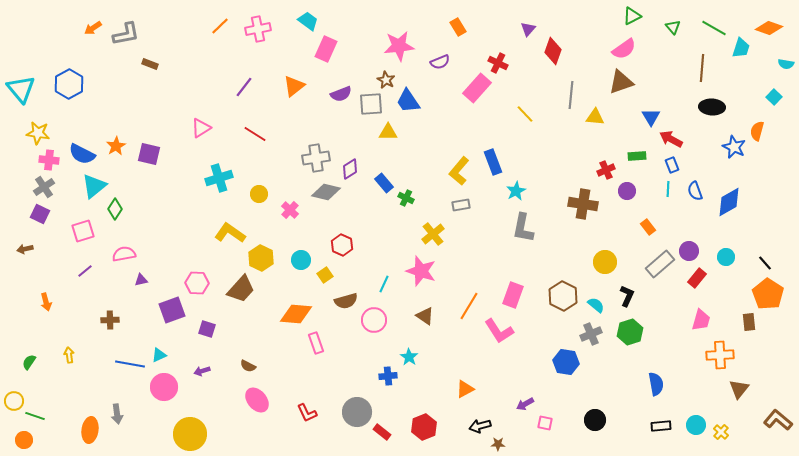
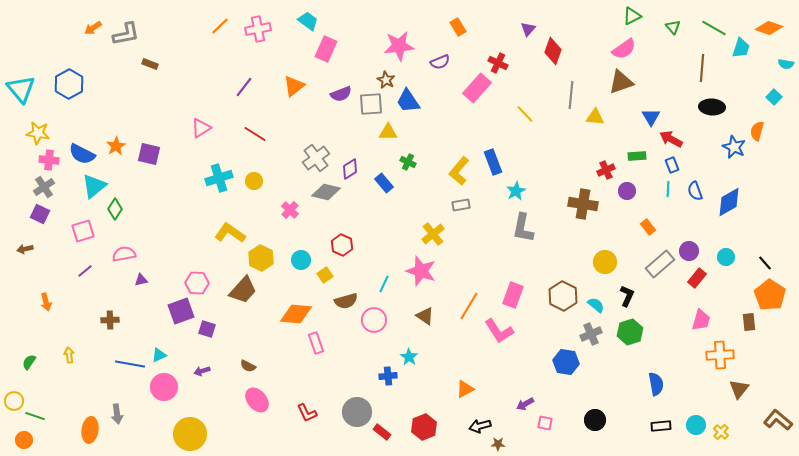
gray cross at (316, 158): rotated 28 degrees counterclockwise
yellow circle at (259, 194): moved 5 px left, 13 px up
green cross at (406, 198): moved 2 px right, 36 px up
brown trapezoid at (241, 289): moved 2 px right, 1 px down
orange pentagon at (768, 294): moved 2 px right, 1 px down
purple square at (172, 310): moved 9 px right, 1 px down
